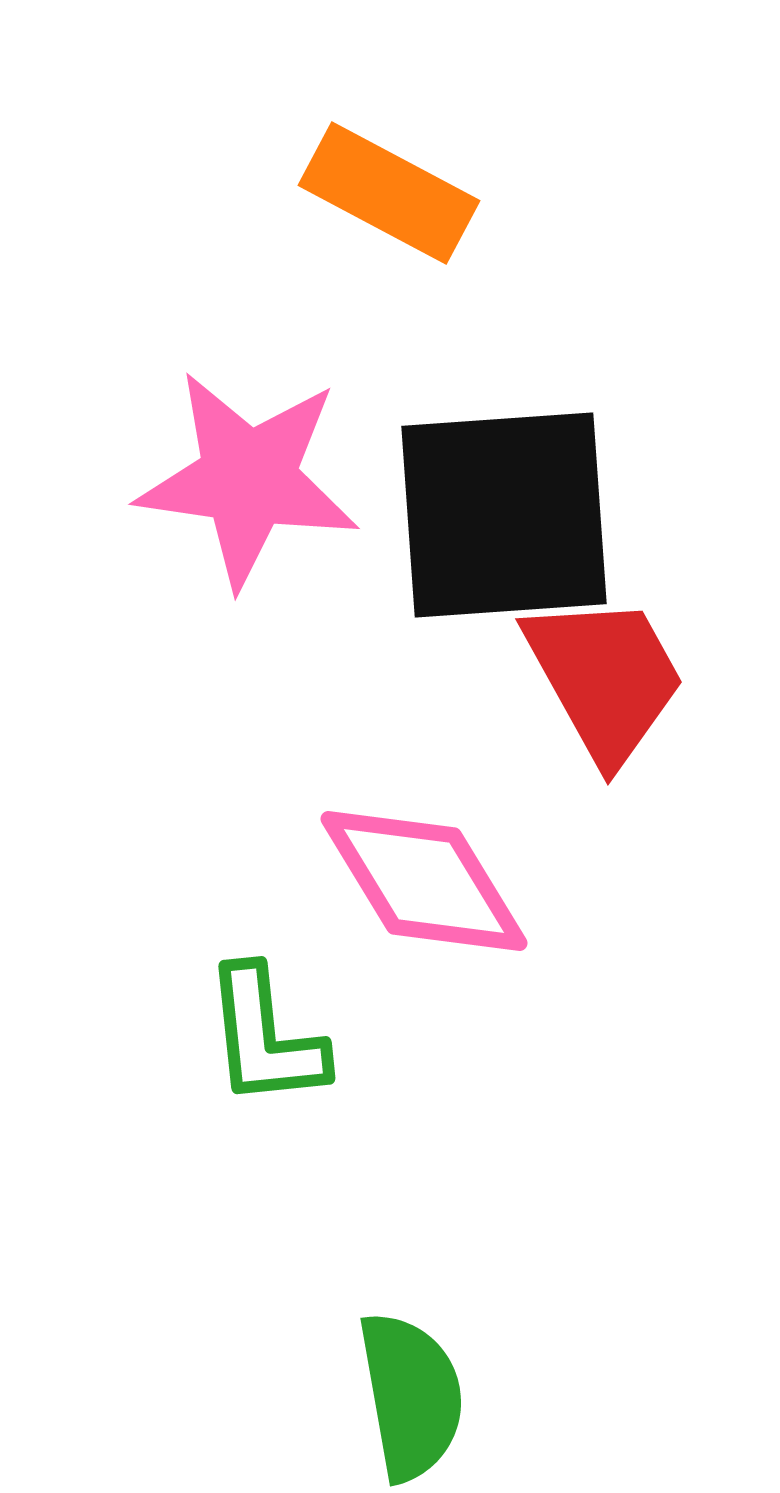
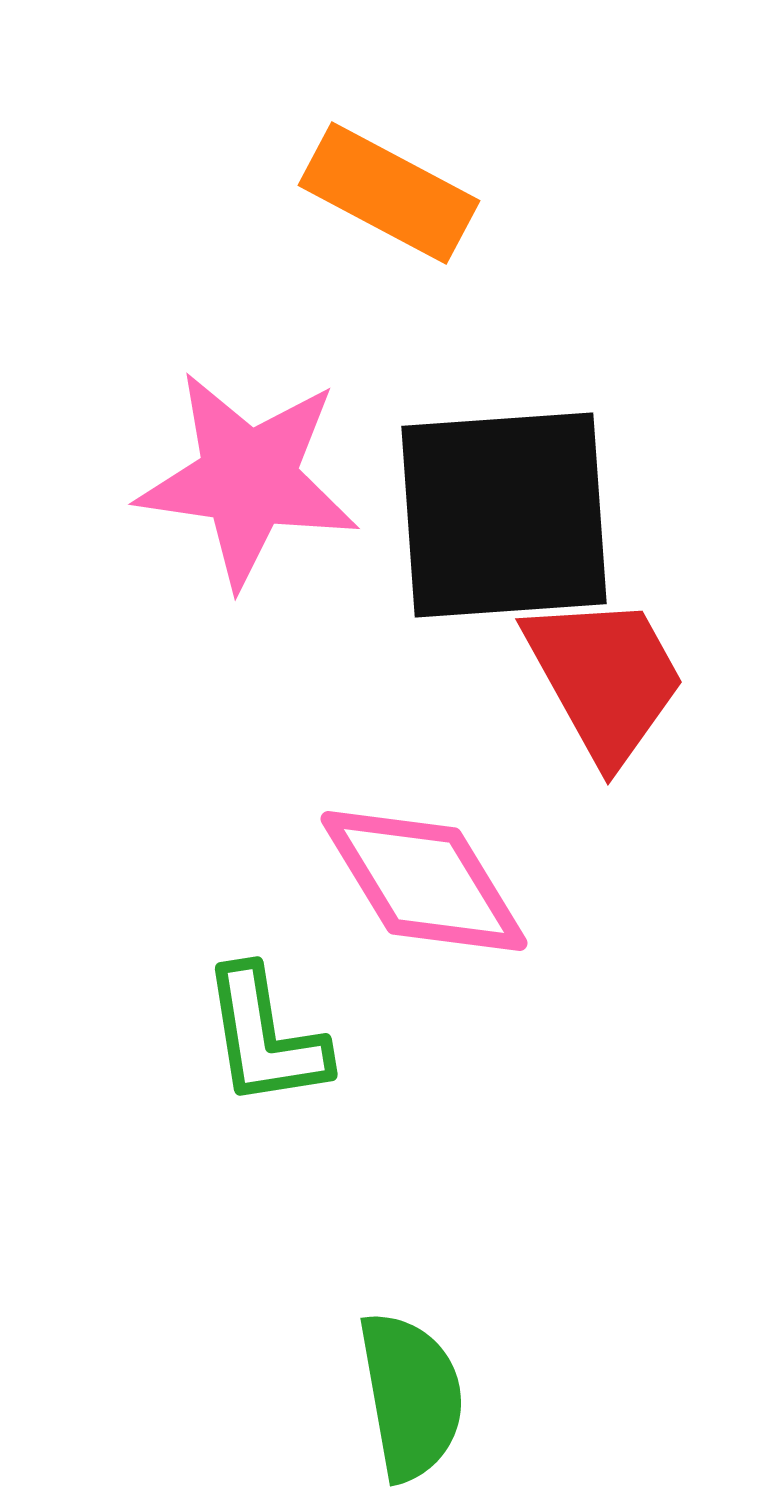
green L-shape: rotated 3 degrees counterclockwise
